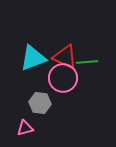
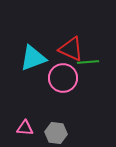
red triangle: moved 6 px right, 8 px up
green line: moved 1 px right
gray hexagon: moved 16 px right, 30 px down
pink triangle: rotated 18 degrees clockwise
